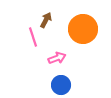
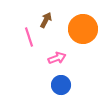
pink line: moved 4 px left
